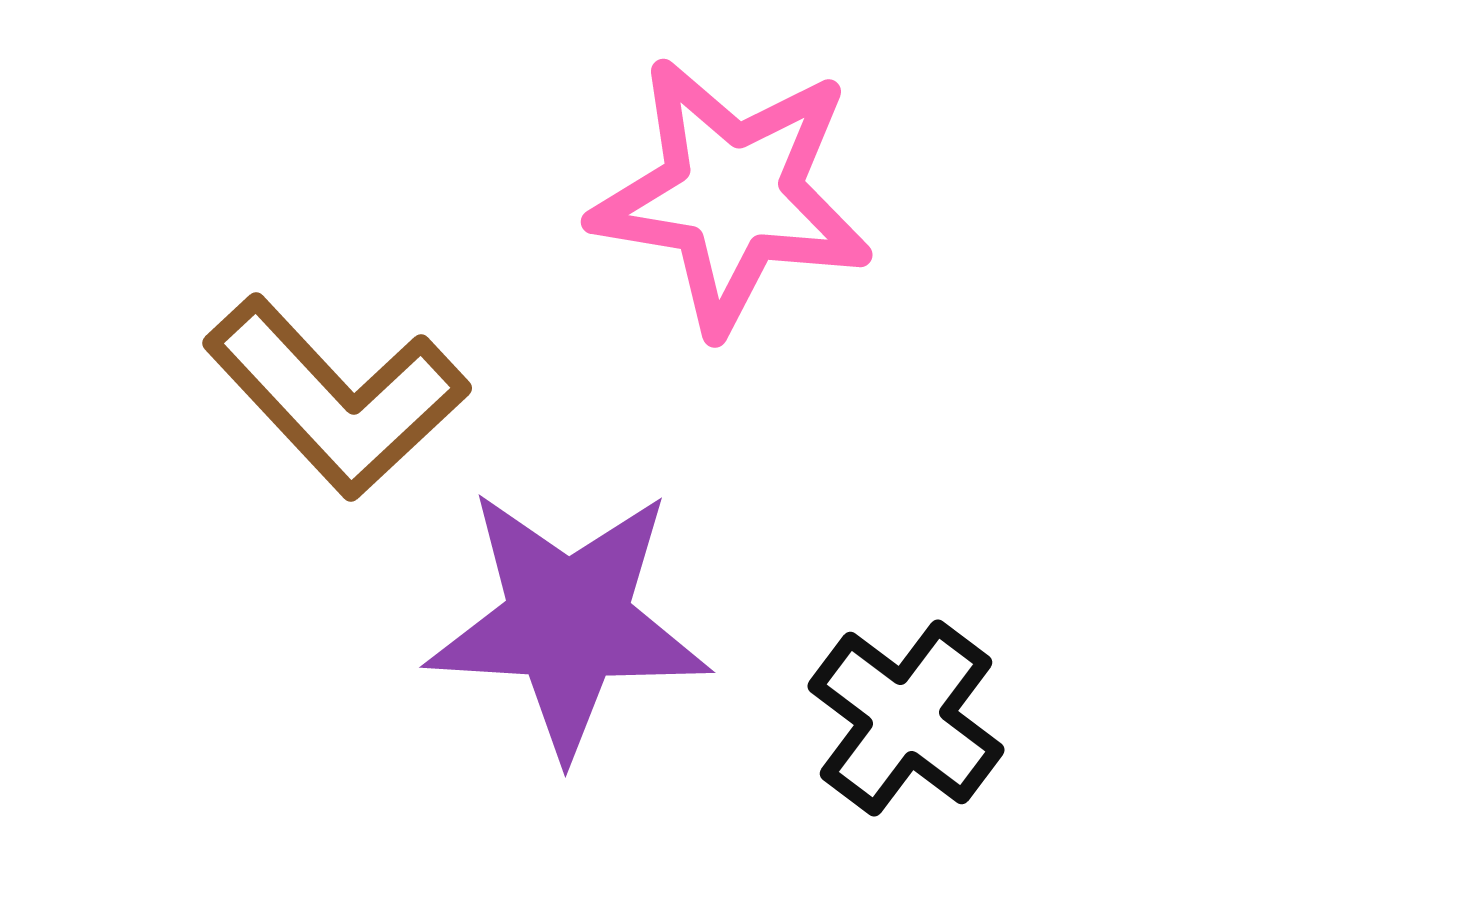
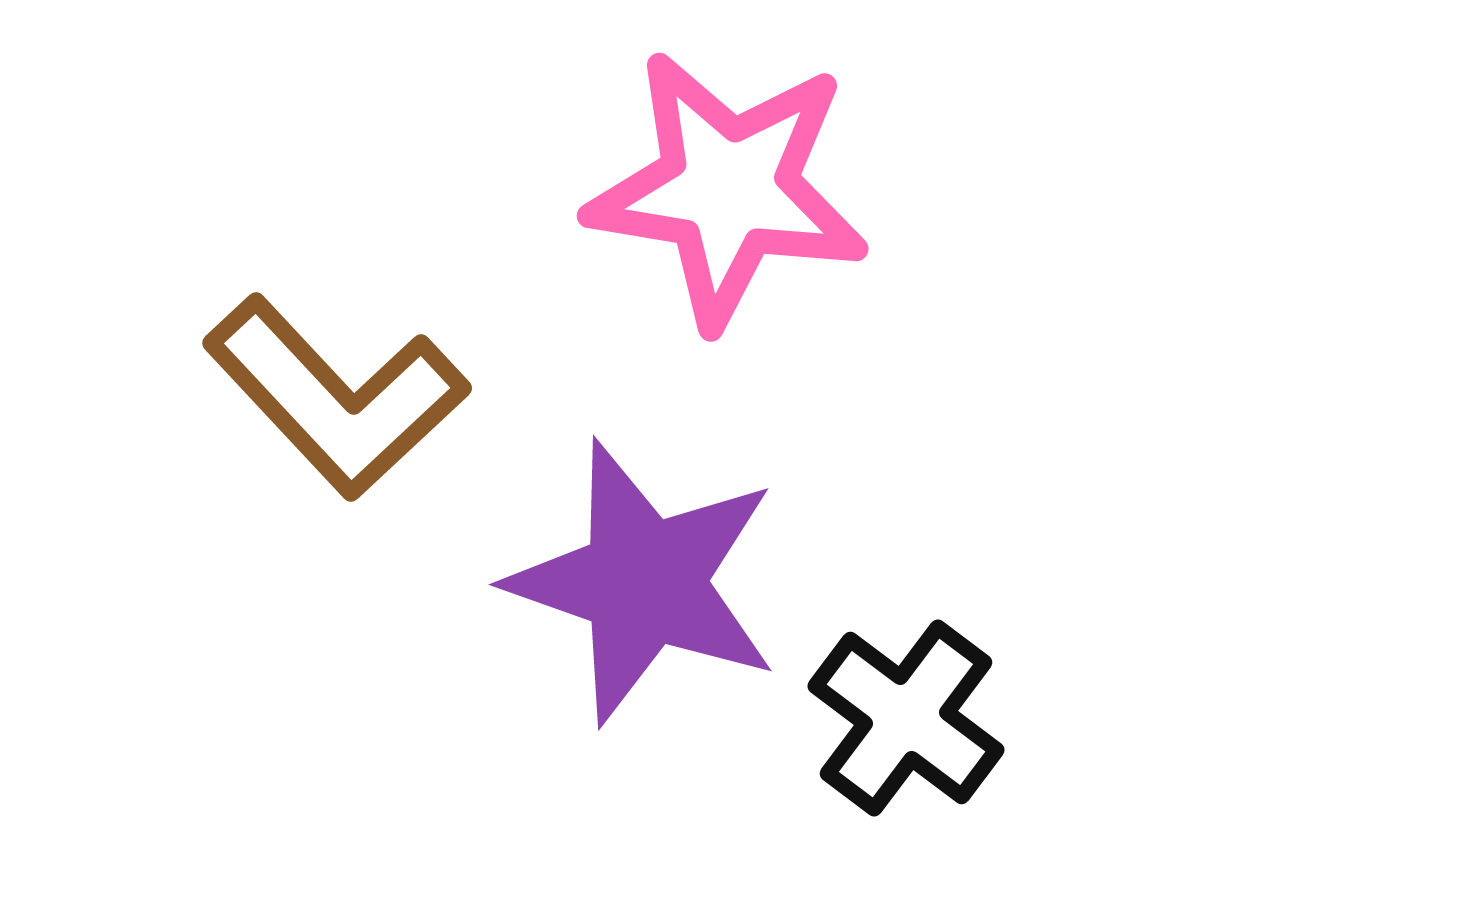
pink star: moved 4 px left, 6 px up
purple star: moved 76 px right, 40 px up; rotated 16 degrees clockwise
